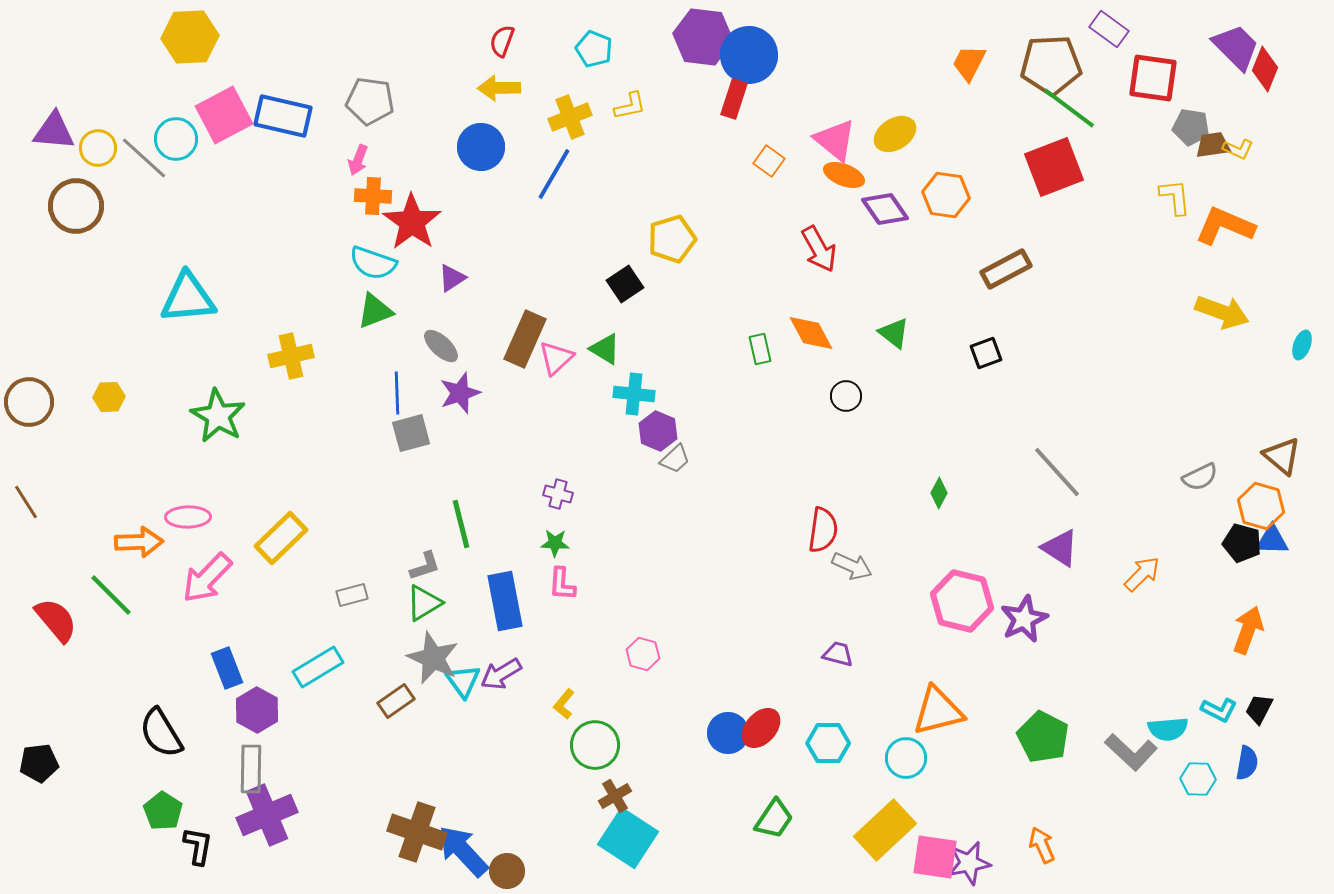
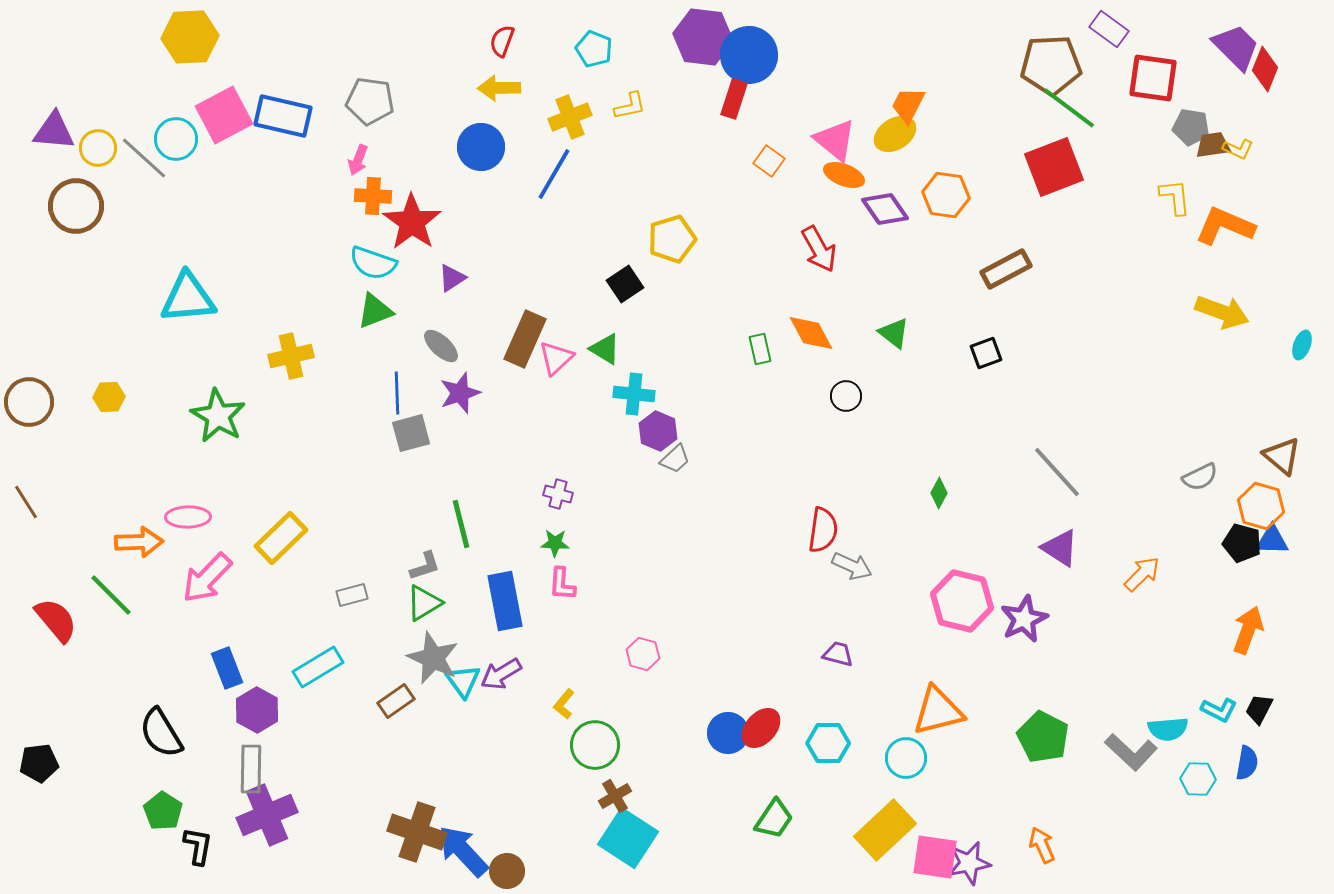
orange trapezoid at (969, 63): moved 61 px left, 42 px down
